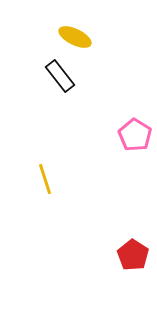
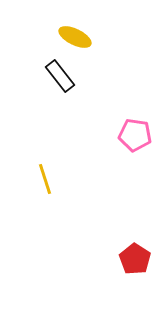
pink pentagon: rotated 24 degrees counterclockwise
red pentagon: moved 2 px right, 4 px down
